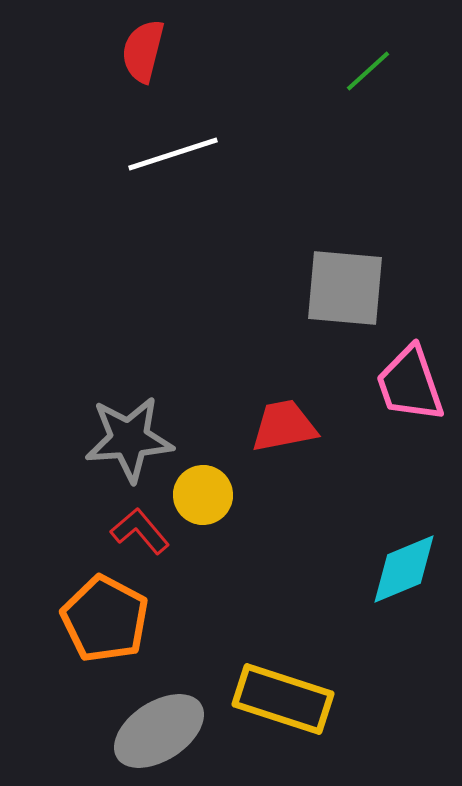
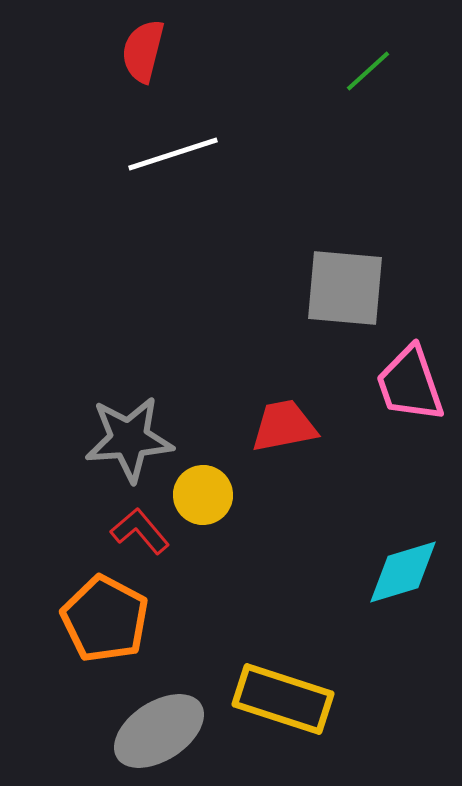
cyan diamond: moved 1 px left, 3 px down; rotated 6 degrees clockwise
